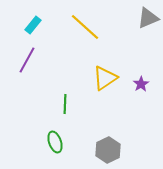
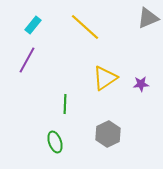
purple star: rotated 28 degrees clockwise
gray hexagon: moved 16 px up
